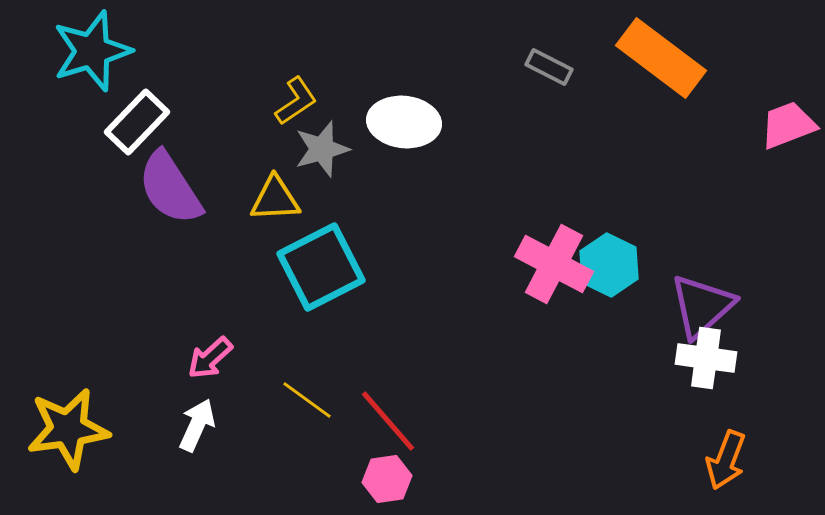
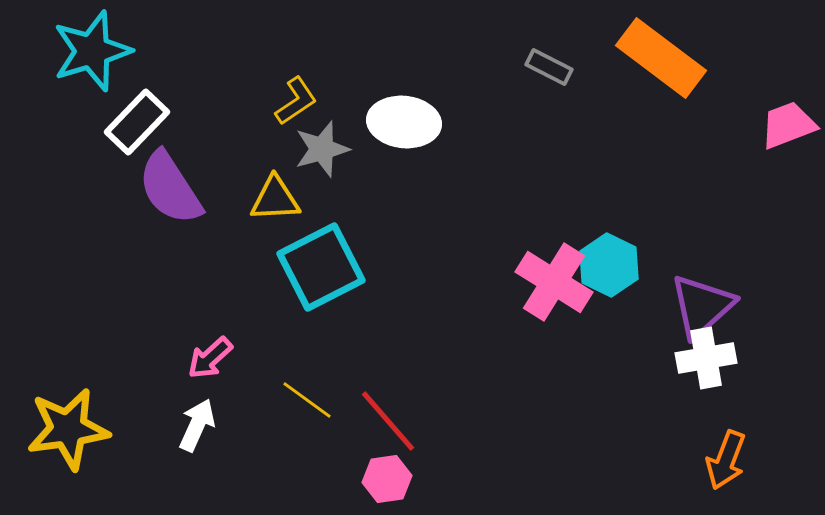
pink cross: moved 18 px down; rotated 4 degrees clockwise
white cross: rotated 18 degrees counterclockwise
